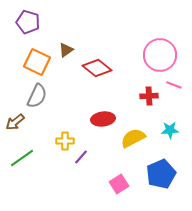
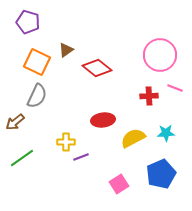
pink line: moved 1 px right, 3 px down
red ellipse: moved 1 px down
cyan star: moved 4 px left, 3 px down
yellow cross: moved 1 px right, 1 px down
purple line: rotated 28 degrees clockwise
